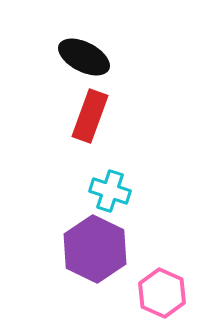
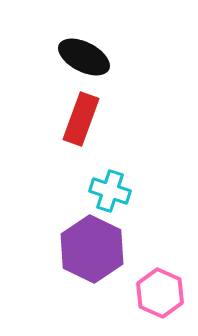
red rectangle: moved 9 px left, 3 px down
purple hexagon: moved 3 px left
pink hexagon: moved 2 px left
